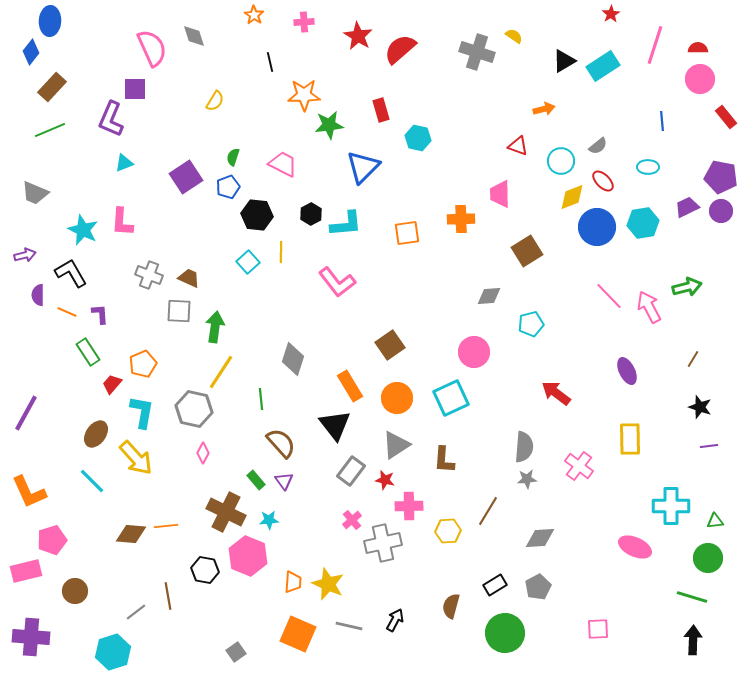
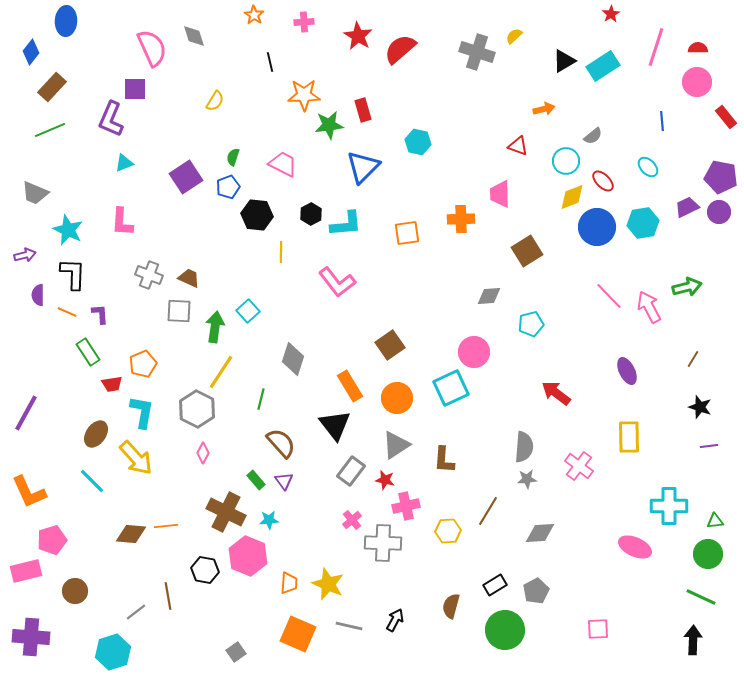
blue ellipse at (50, 21): moved 16 px right
yellow semicircle at (514, 36): rotated 78 degrees counterclockwise
pink line at (655, 45): moved 1 px right, 2 px down
pink circle at (700, 79): moved 3 px left, 3 px down
red rectangle at (381, 110): moved 18 px left
cyan hexagon at (418, 138): moved 4 px down
gray semicircle at (598, 146): moved 5 px left, 10 px up
cyan circle at (561, 161): moved 5 px right
cyan ellipse at (648, 167): rotated 45 degrees clockwise
purple circle at (721, 211): moved 2 px left, 1 px down
cyan star at (83, 230): moved 15 px left
cyan square at (248, 262): moved 49 px down
black L-shape at (71, 273): moved 2 px right, 1 px down; rotated 32 degrees clockwise
red trapezoid at (112, 384): rotated 140 degrees counterclockwise
cyan square at (451, 398): moved 10 px up
green line at (261, 399): rotated 20 degrees clockwise
gray hexagon at (194, 409): moved 3 px right; rotated 15 degrees clockwise
yellow rectangle at (630, 439): moved 1 px left, 2 px up
pink cross at (409, 506): moved 3 px left; rotated 12 degrees counterclockwise
cyan cross at (671, 506): moved 2 px left
gray diamond at (540, 538): moved 5 px up
gray cross at (383, 543): rotated 15 degrees clockwise
green circle at (708, 558): moved 4 px up
orange trapezoid at (293, 582): moved 4 px left, 1 px down
gray pentagon at (538, 587): moved 2 px left, 4 px down
green line at (692, 597): moved 9 px right; rotated 8 degrees clockwise
green circle at (505, 633): moved 3 px up
